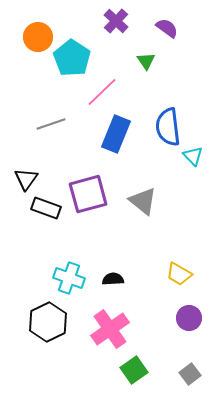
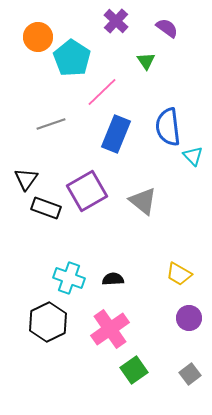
purple square: moved 1 px left, 3 px up; rotated 15 degrees counterclockwise
